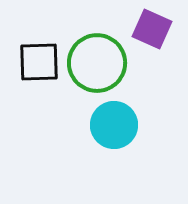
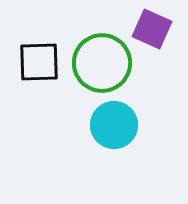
green circle: moved 5 px right
